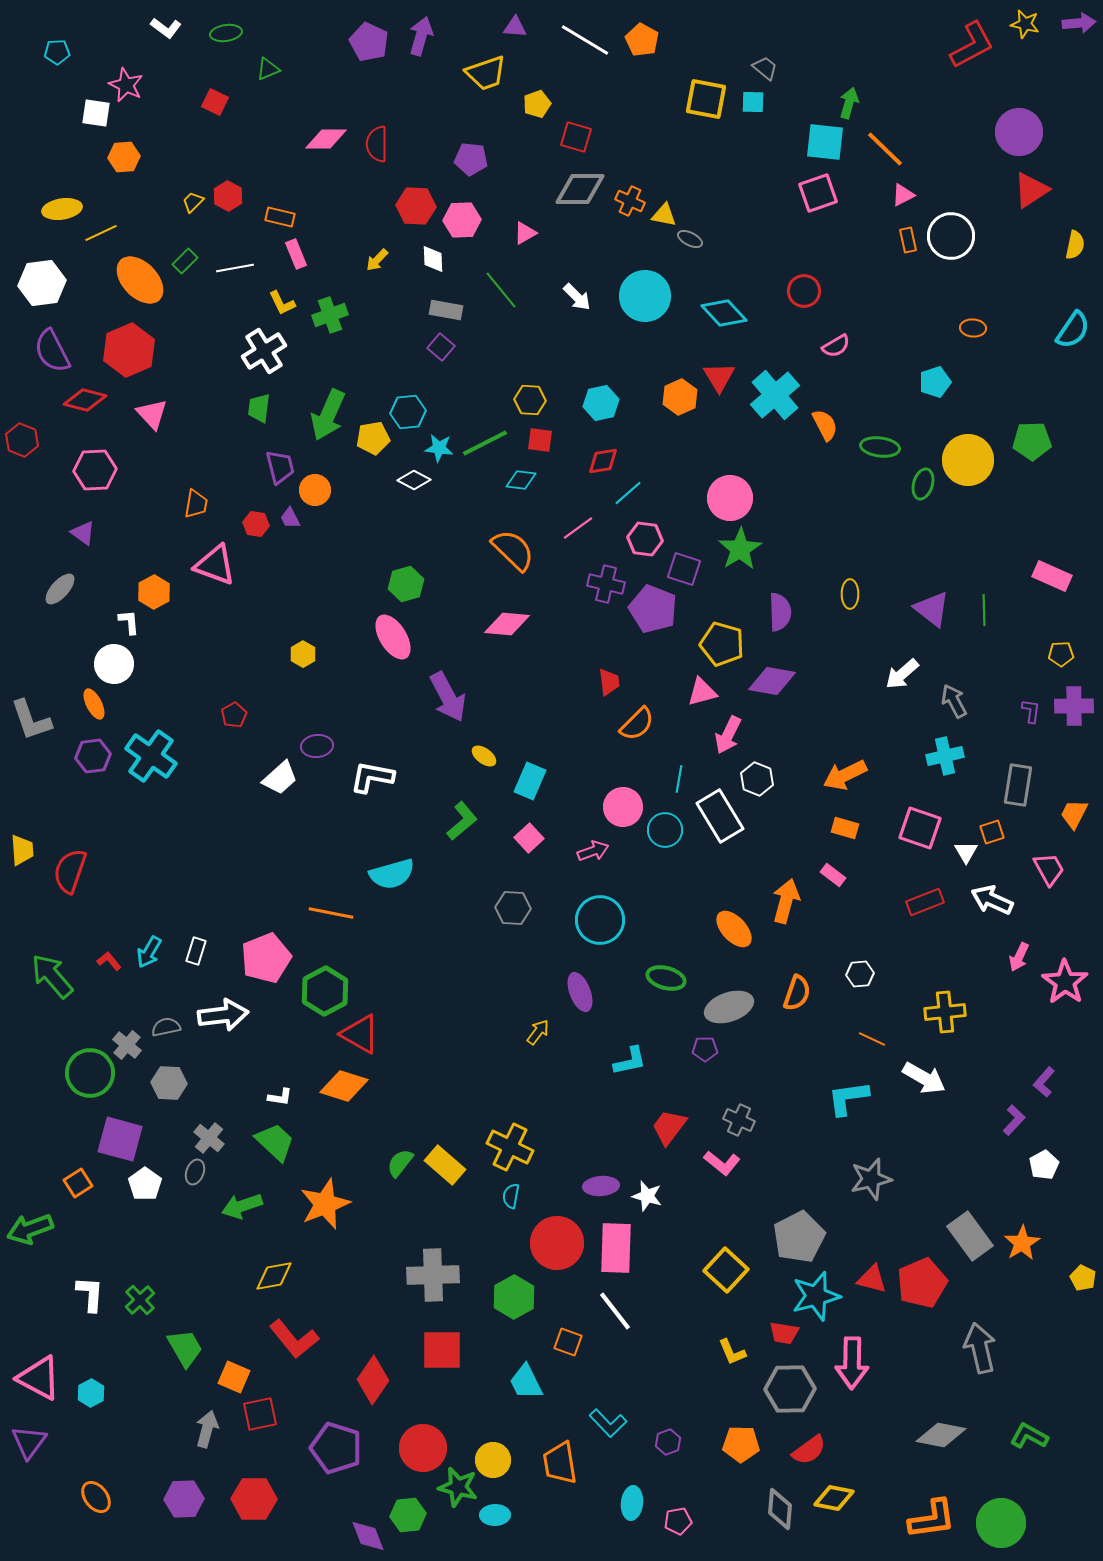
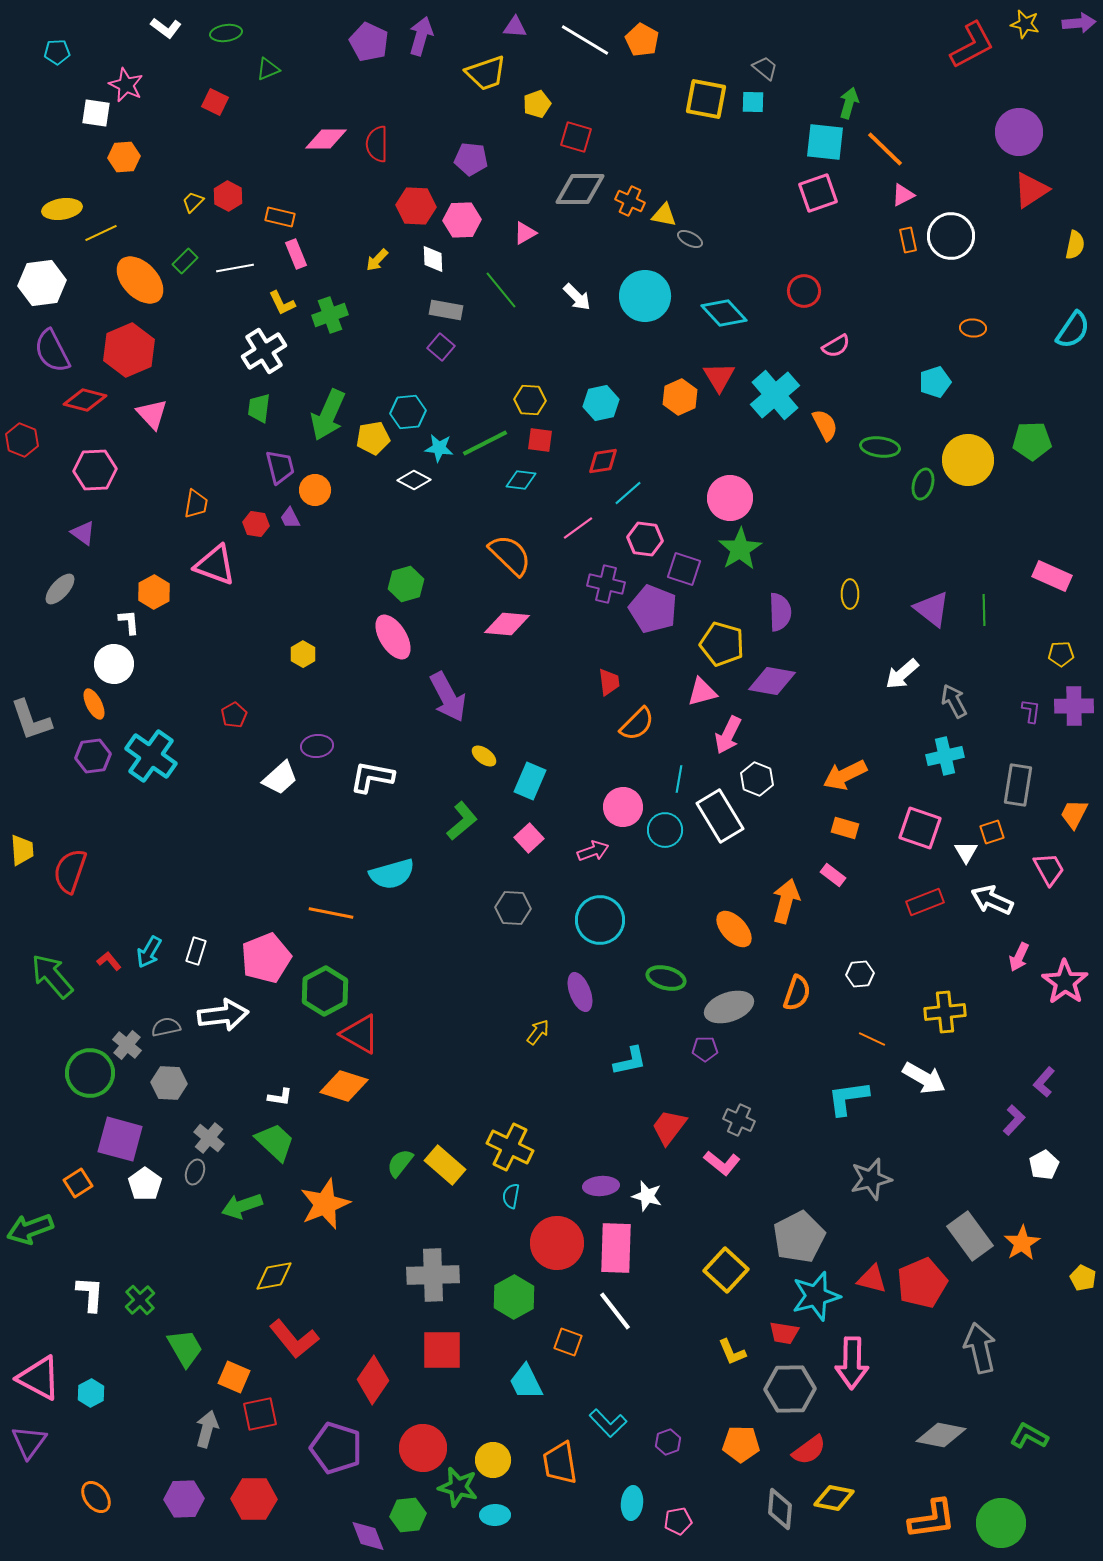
orange semicircle at (513, 550): moved 3 px left, 5 px down
